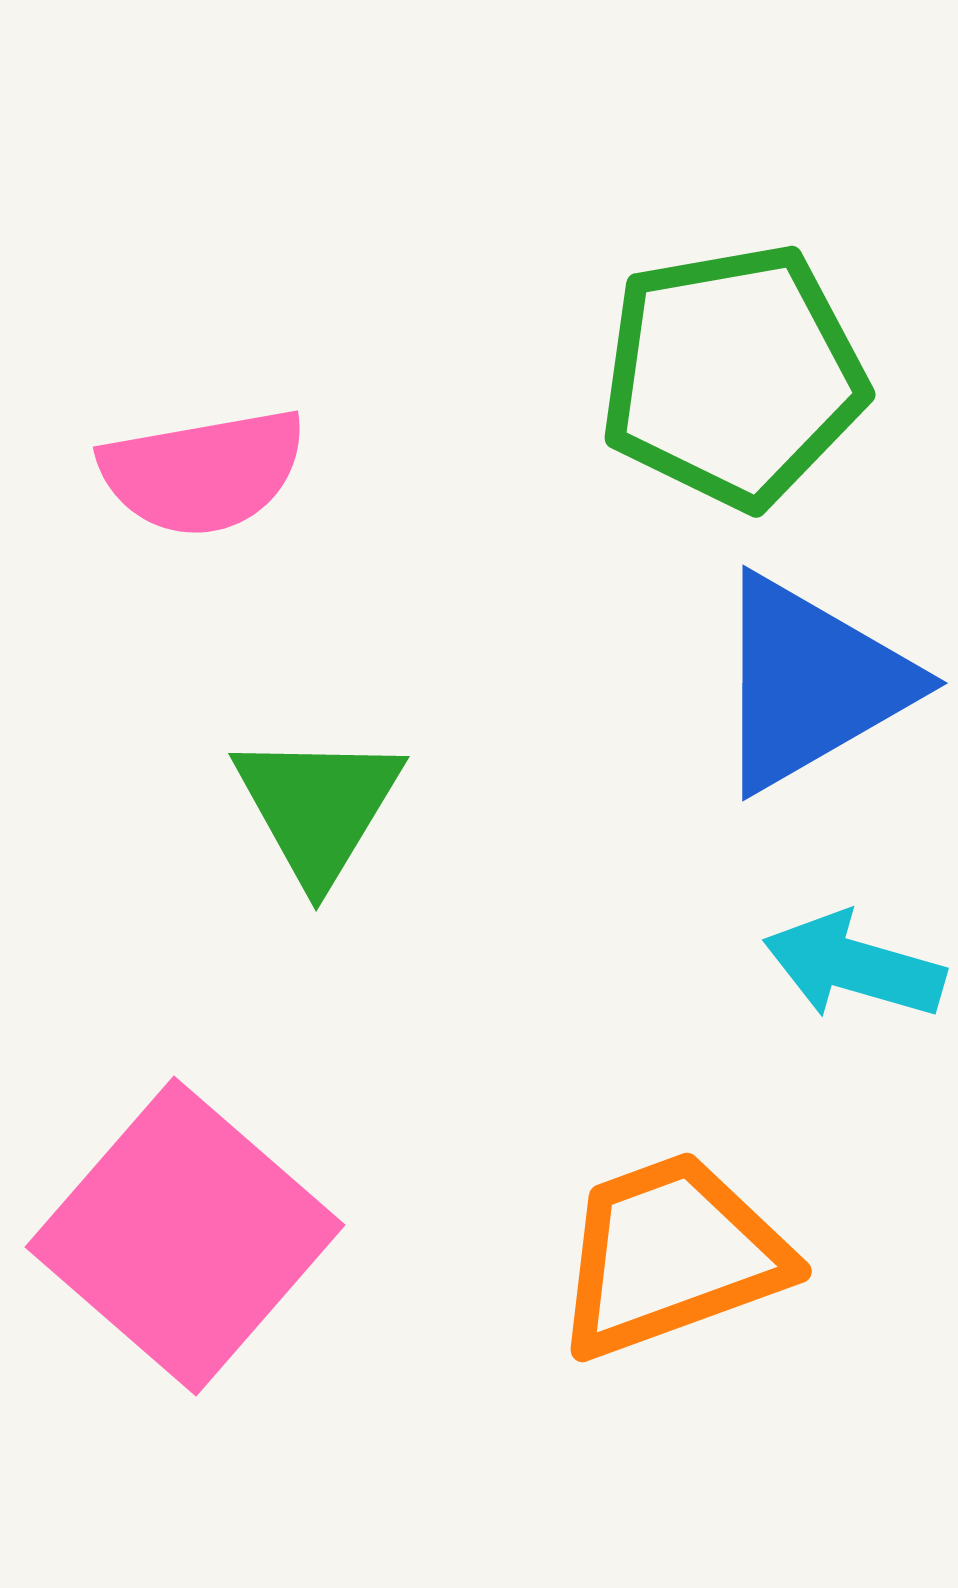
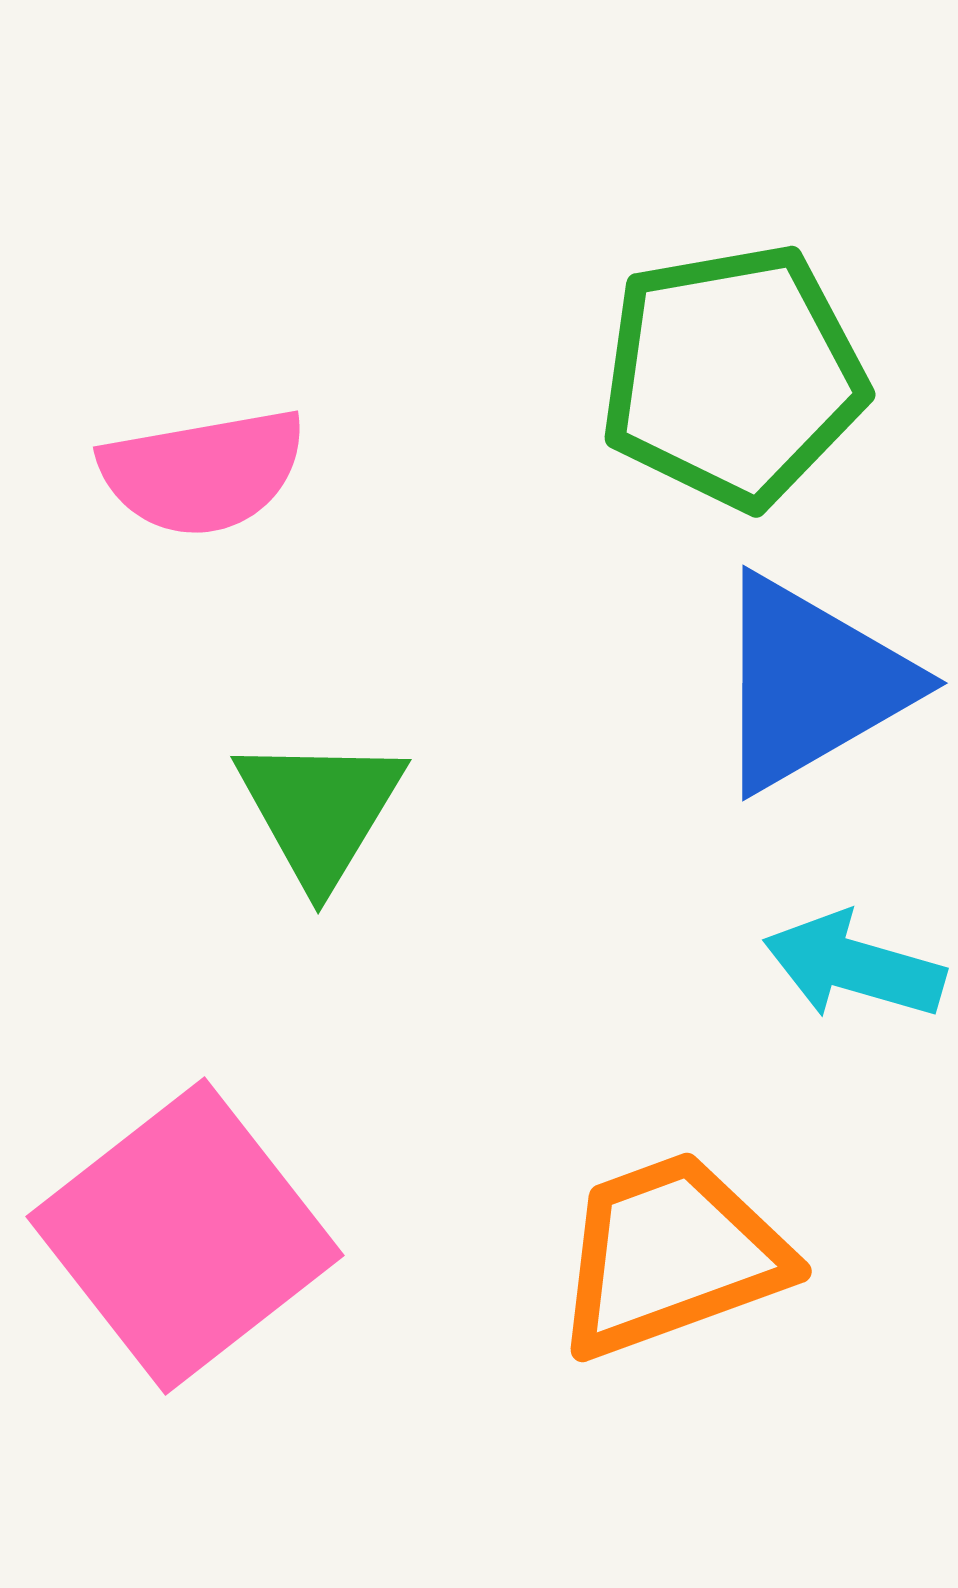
green triangle: moved 2 px right, 3 px down
pink square: rotated 11 degrees clockwise
